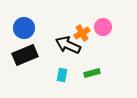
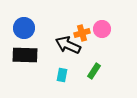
pink circle: moved 1 px left, 2 px down
orange cross: rotated 14 degrees clockwise
black rectangle: rotated 25 degrees clockwise
green rectangle: moved 2 px right, 2 px up; rotated 42 degrees counterclockwise
